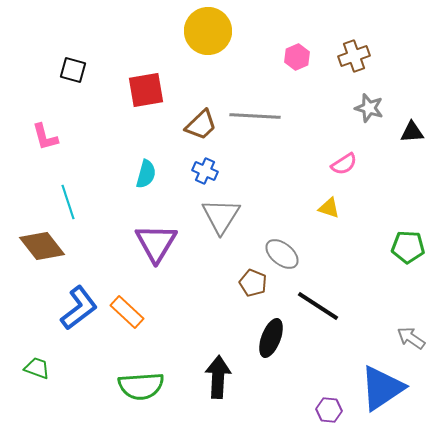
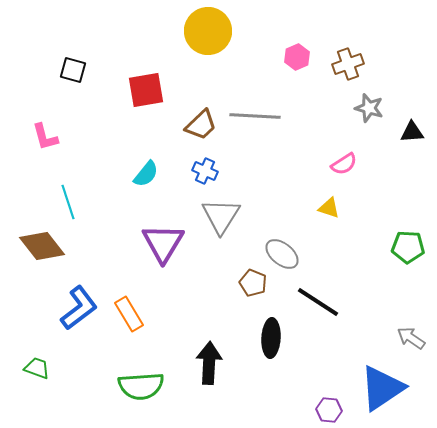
brown cross: moved 6 px left, 8 px down
cyan semicircle: rotated 24 degrees clockwise
purple triangle: moved 7 px right
black line: moved 4 px up
orange rectangle: moved 2 px right, 2 px down; rotated 16 degrees clockwise
black ellipse: rotated 18 degrees counterclockwise
black arrow: moved 9 px left, 14 px up
